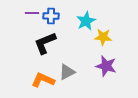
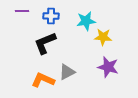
purple line: moved 10 px left, 2 px up
cyan star: rotated 18 degrees clockwise
purple star: moved 2 px right, 1 px down
